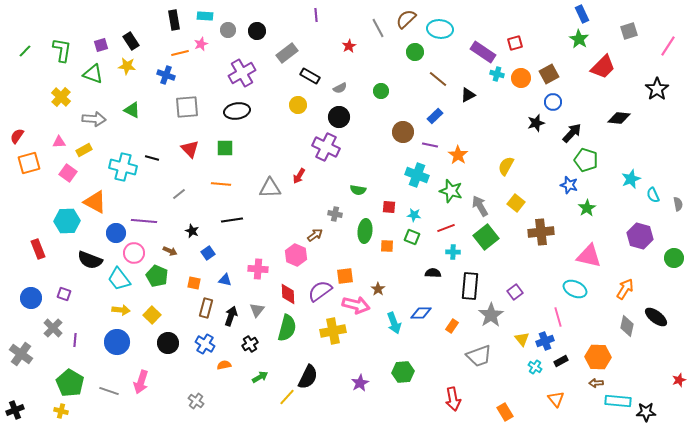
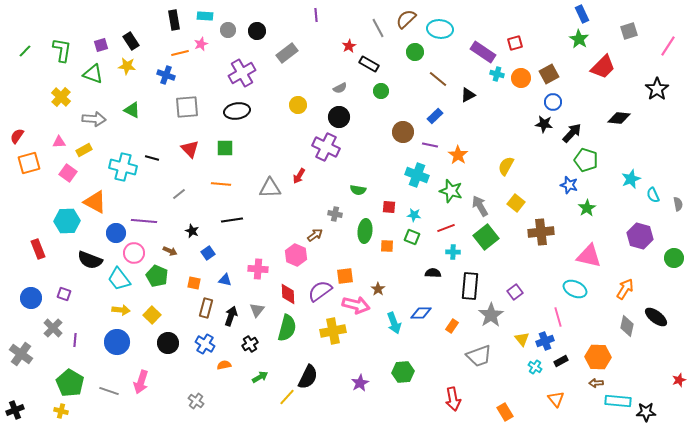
black rectangle at (310, 76): moved 59 px right, 12 px up
black star at (536, 123): moved 8 px right, 1 px down; rotated 24 degrees clockwise
